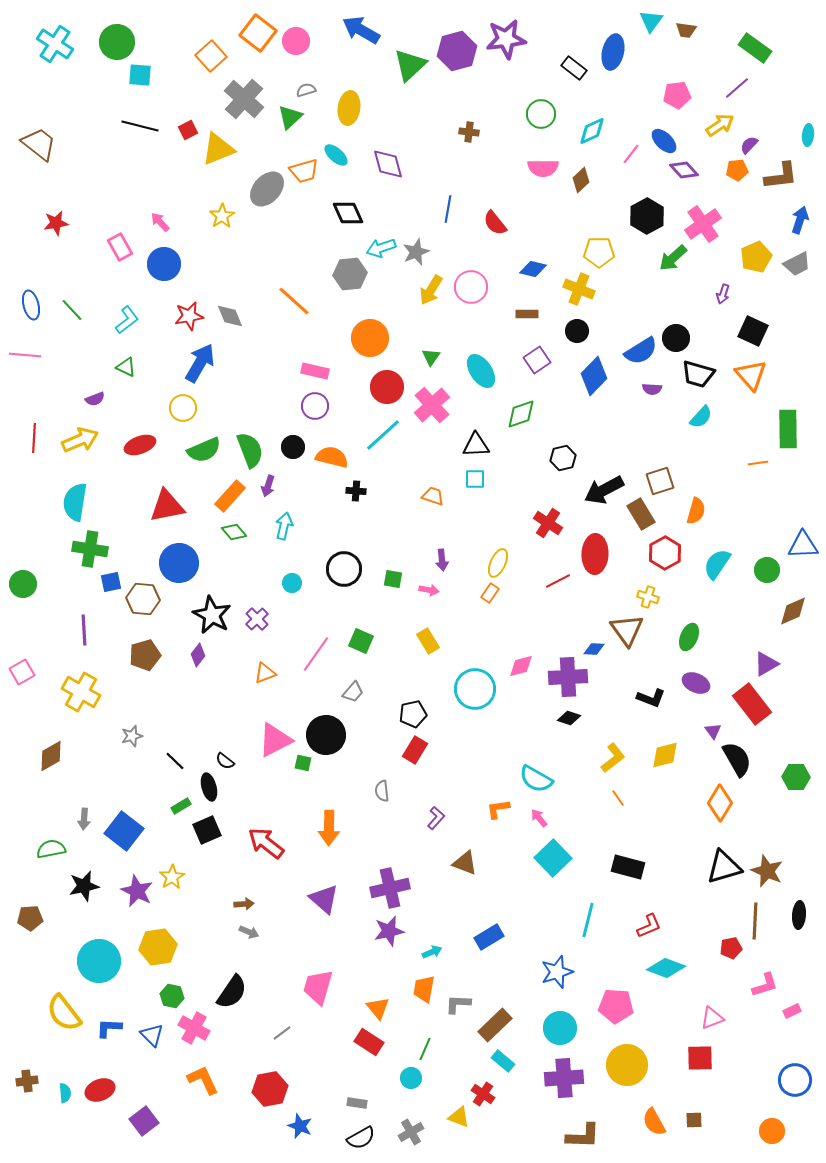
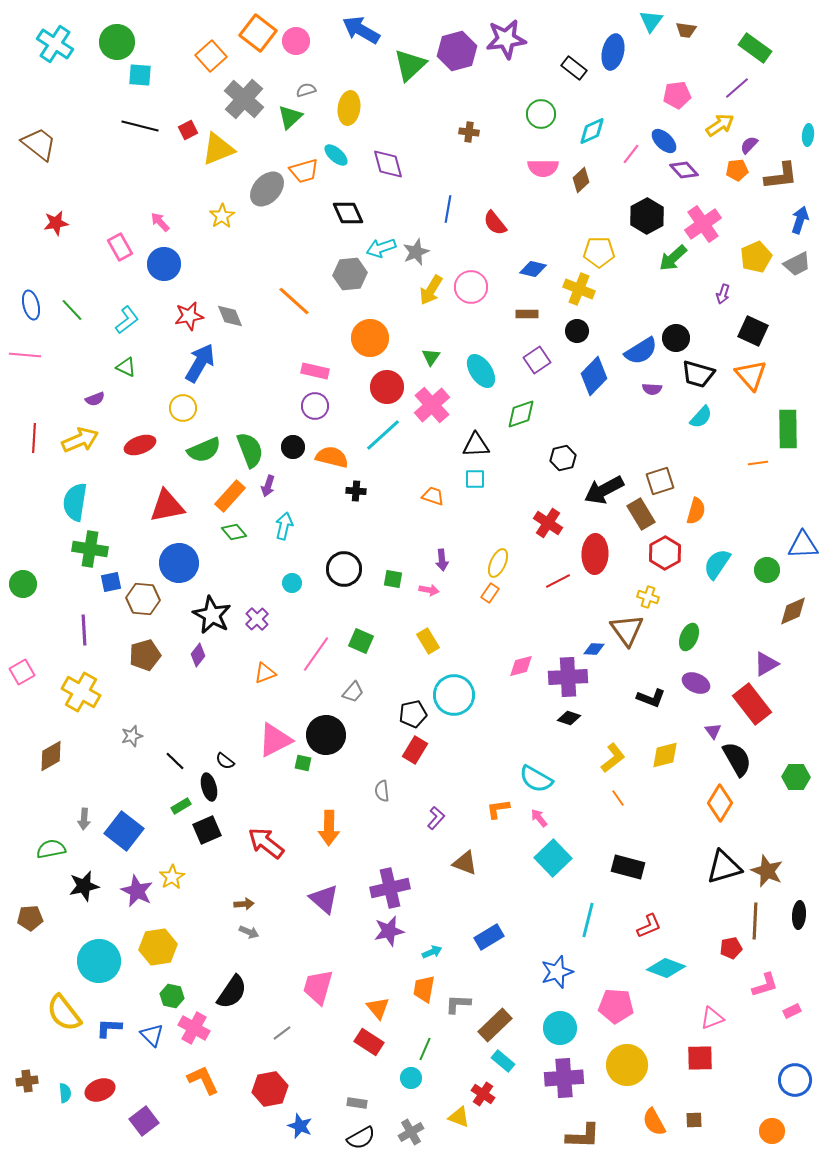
cyan circle at (475, 689): moved 21 px left, 6 px down
